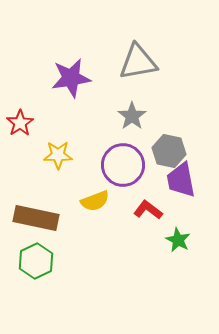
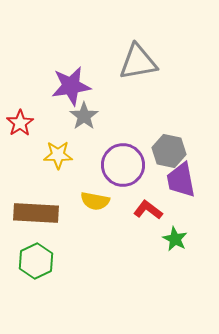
purple star: moved 8 px down
gray star: moved 48 px left
yellow semicircle: rotated 32 degrees clockwise
brown rectangle: moved 5 px up; rotated 9 degrees counterclockwise
green star: moved 3 px left, 1 px up
